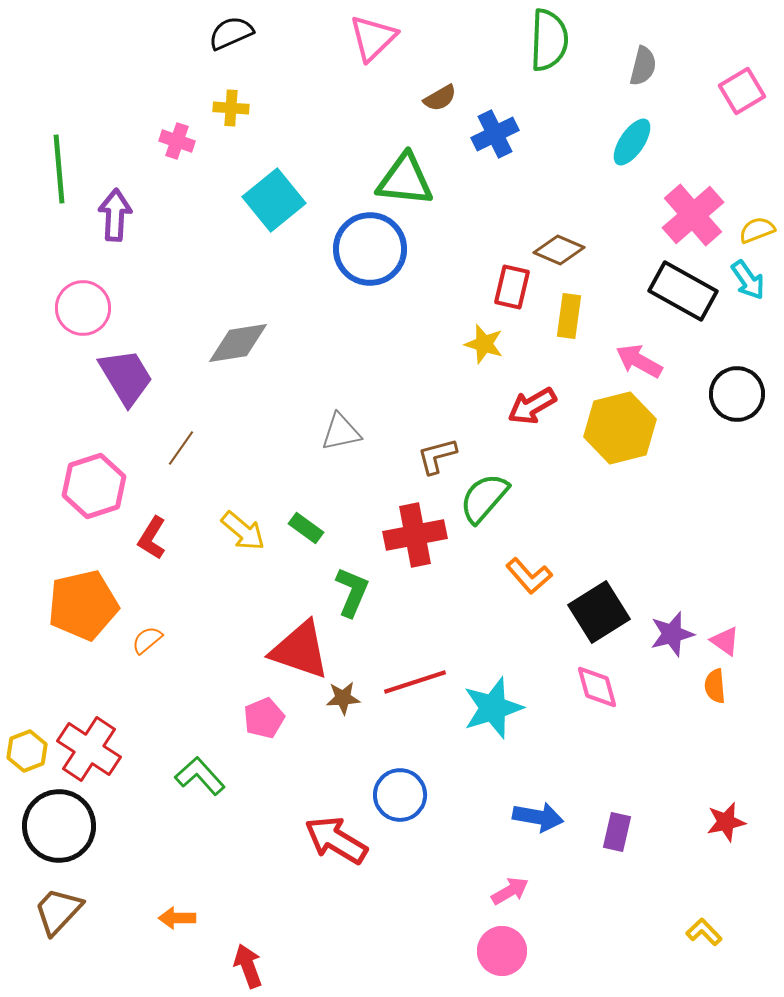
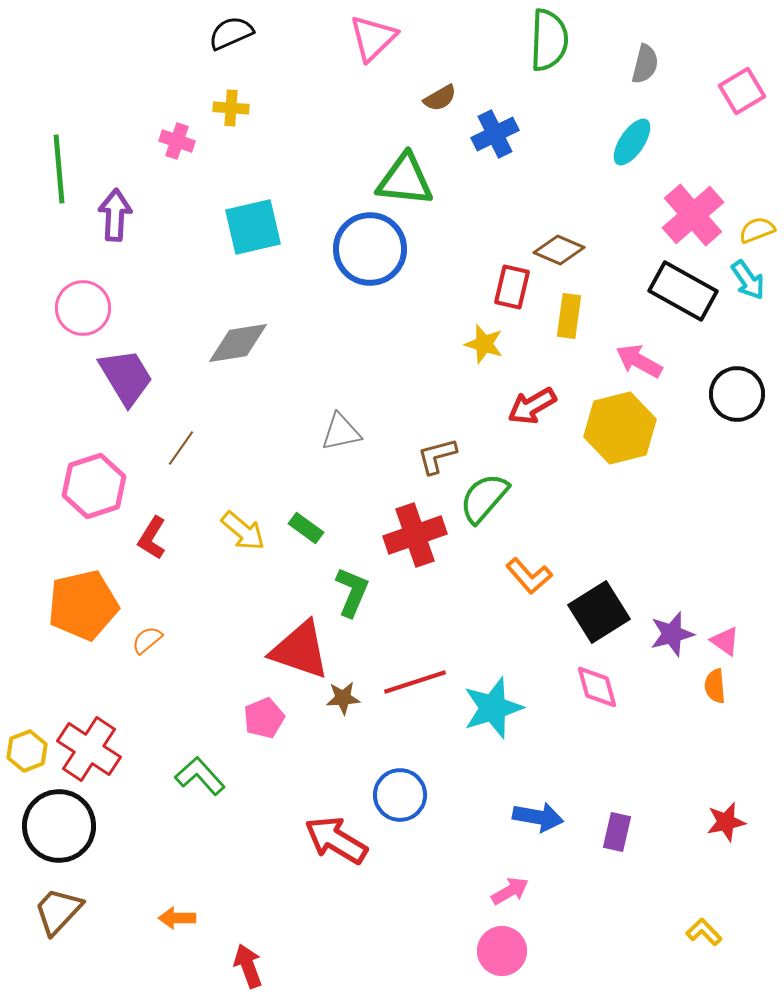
gray semicircle at (643, 66): moved 2 px right, 2 px up
cyan square at (274, 200): moved 21 px left, 27 px down; rotated 26 degrees clockwise
red cross at (415, 535): rotated 8 degrees counterclockwise
